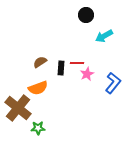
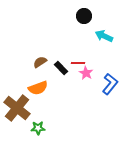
black circle: moved 2 px left, 1 px down
cyan arrow: rotated 54 degrees clockwise
red line: moved 1 px right
black rectangle: rotated 48 degrees counterclockwise
pink star: moved 1 px left, 1 px up; rotated 16 degrees counterclockwise
blue L-shape: moved 3 px left, 1 px down
brown cross: moved 1 px left
